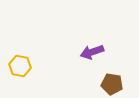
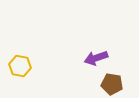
purple arrow: moved 4 px right, 6 px down
